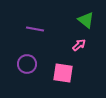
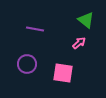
pink arrow: moved 2 px up
